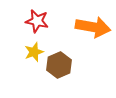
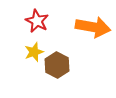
red star: rotated 15 degrees clockwise
brown hexagon: moved 2 px left; rotated 10 degrees counterclockwise
